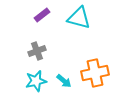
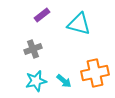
cyan triangle: moved 6 px down
gray cross: moved 4 px left, 2 px up
